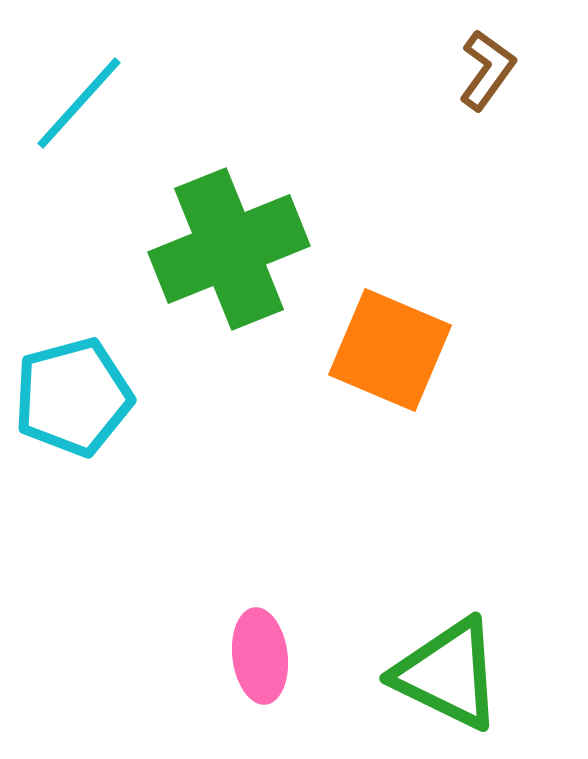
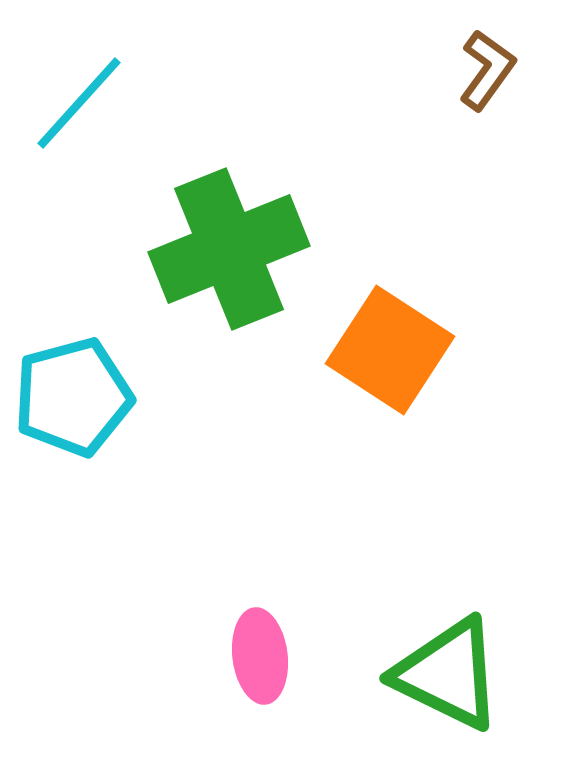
orange square: rotated 10 degrees clockwise
